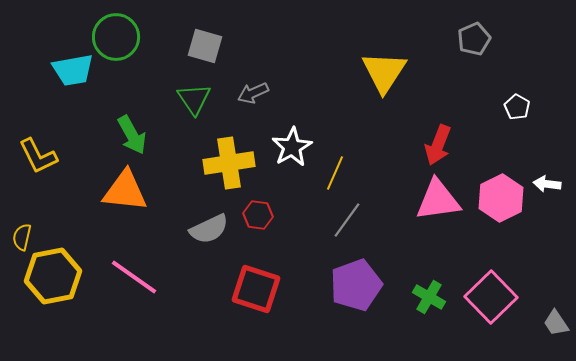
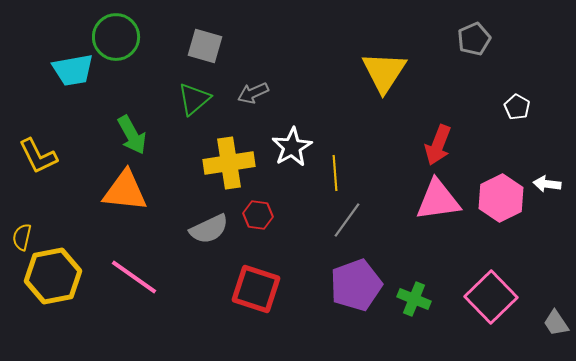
green triangle: rotated 24 degrees clockwise
yellow line: rotated 28 degrees counterclockwise
green cross: moved 15 px left, 2 px down; rotated 8 degrees counterclockwise
